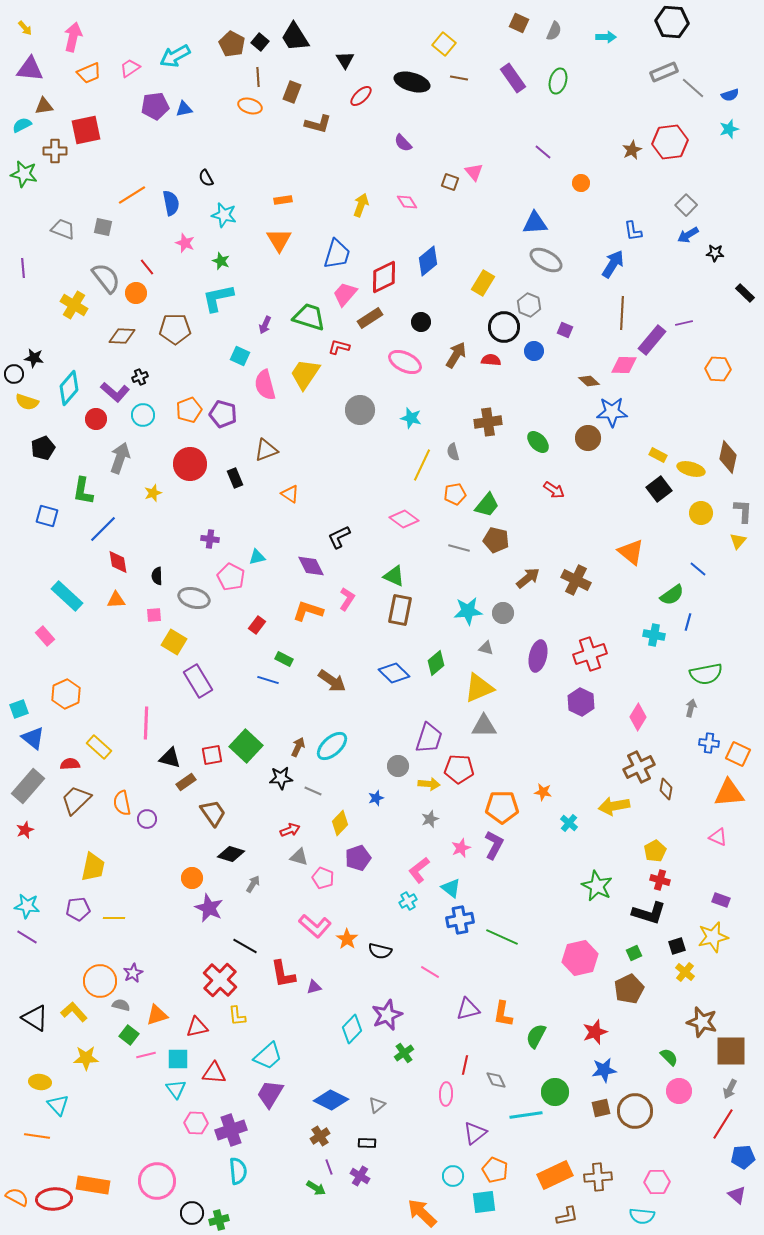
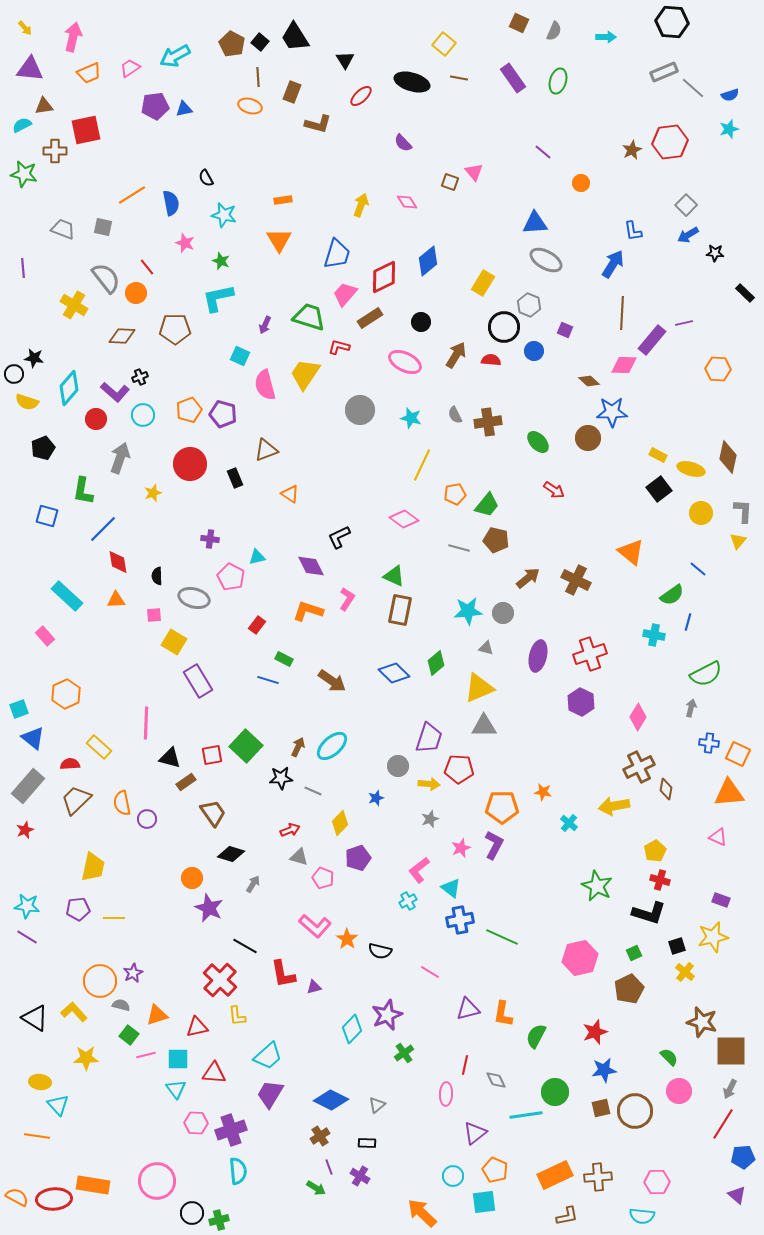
gray semicircle at (453, 452): moved 2 px right, 37 px up; rotated 12 degrees counterclockwise
green semicircle at (706, 674): rotated 16 degrees counterclockwise
